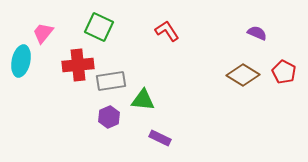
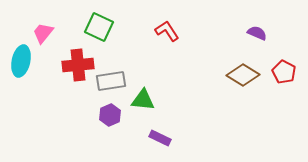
purple hexagon: moved 1 px right, 2 px up
